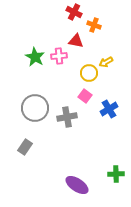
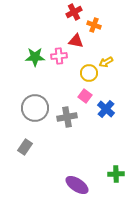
red cross: rotated 35 degrees clockwise
green star: rotated 30 degrees counterclockwise
blue cross: moved 3 px left; rotated 18 degrees counterclockwise
